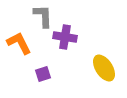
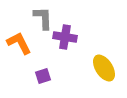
gray L-shape: moved 2 px down
purple square: moved 2 px down
